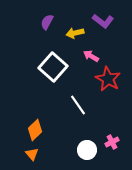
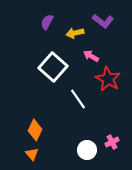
white line: moved 6 px up
orange diamond: rotated 20 degrees counterclockwise
